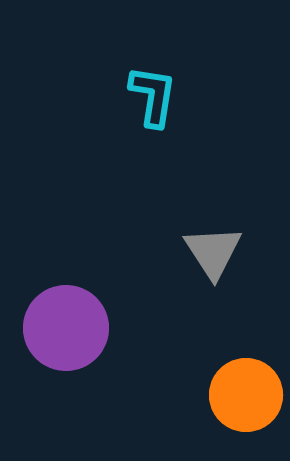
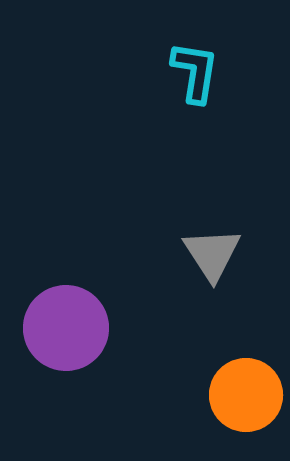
cyan L-shape: moved 42 px right, 24 px up
gray triangle: moved 1 px left, 2 px down
